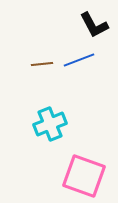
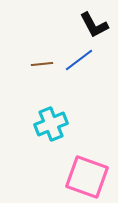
blue line: rotated 16 degrees counterclockwise
cyan cross: moved 1 px right
pink square: moved 3 px right, 1 px down
